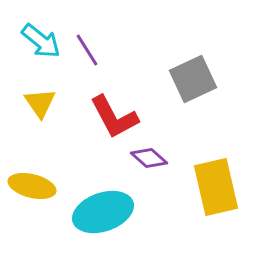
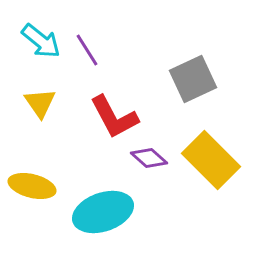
yellow rectangle: moved 5 px left, 27 px up; rotated 32 degrees counterclockwise
